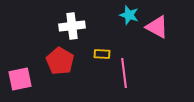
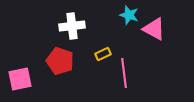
pink triangle: moved 3 px left, 2 px down
yellow rectangle: moved 1 px right; rotated 28 degrees counterclockwise
red pentagon: rotated 12 degrees counterclockwise
